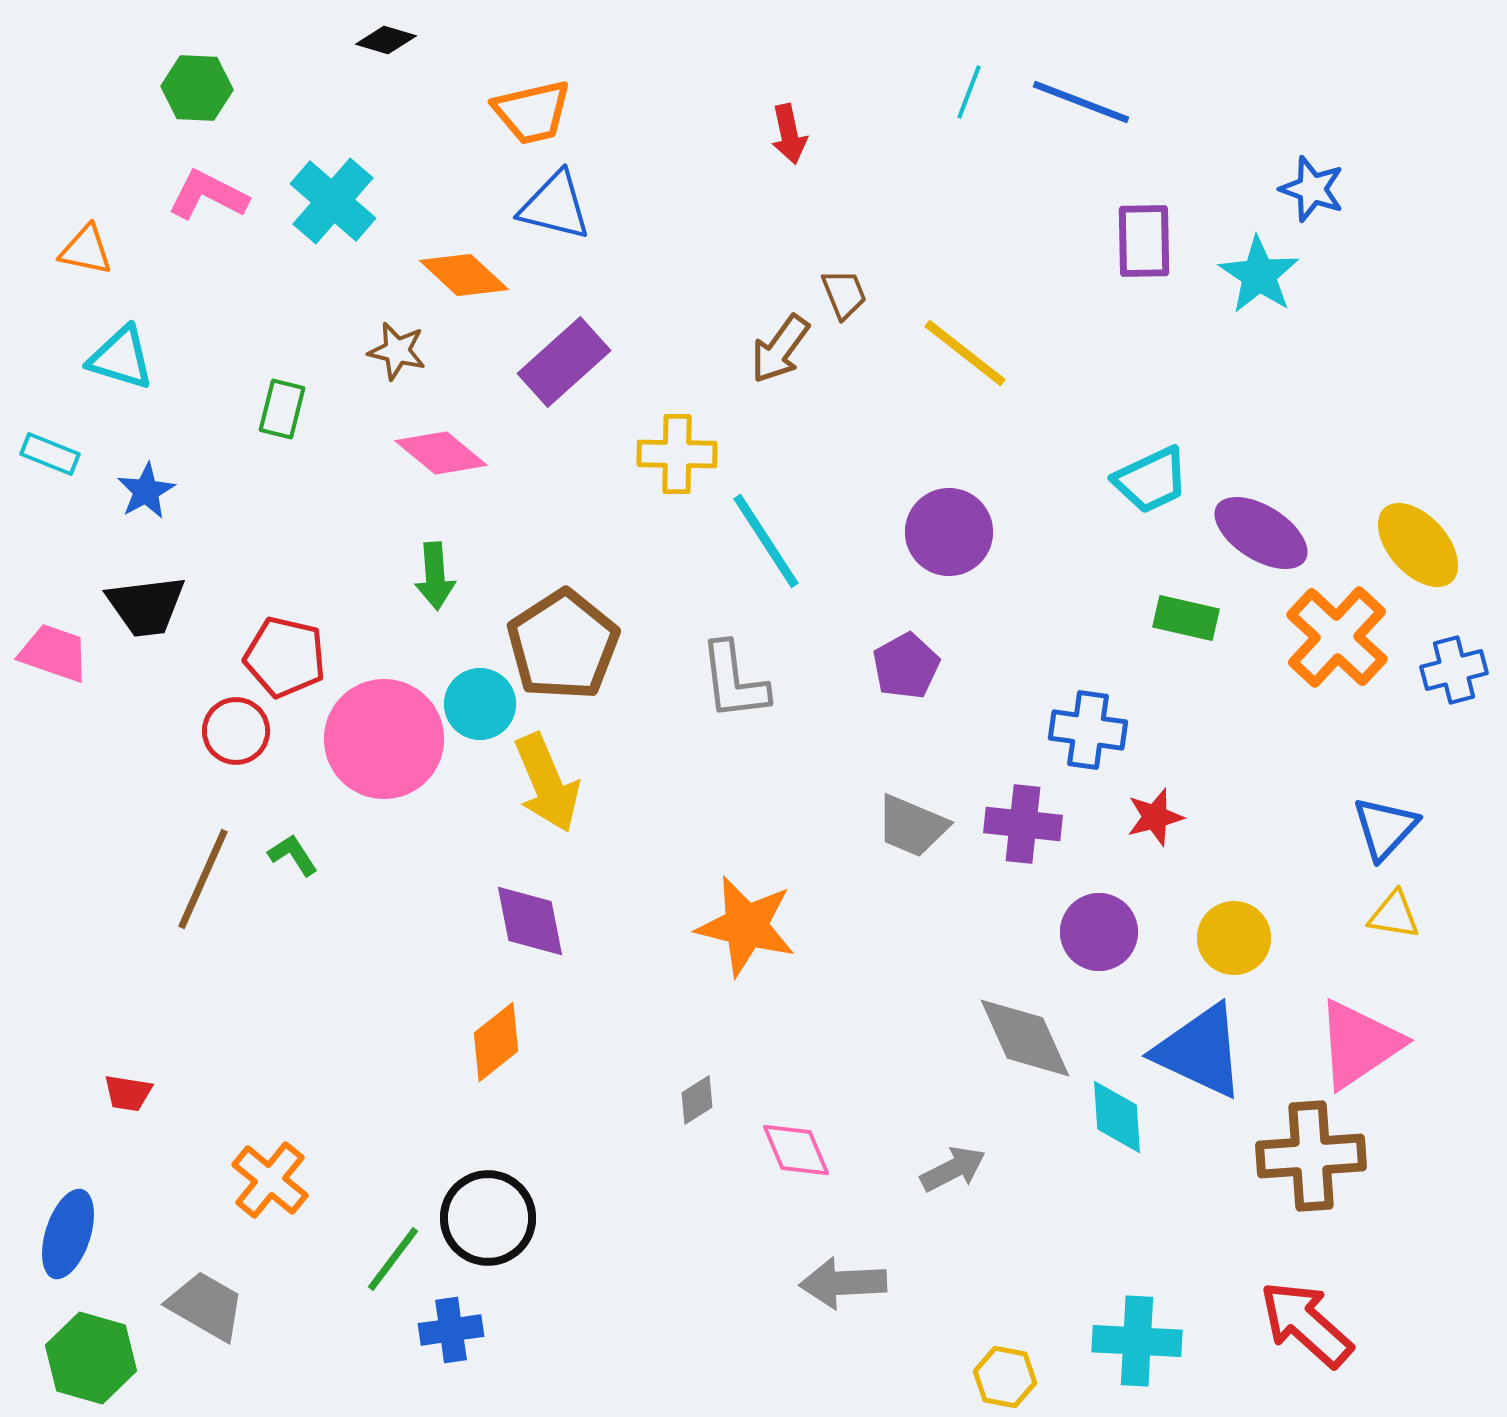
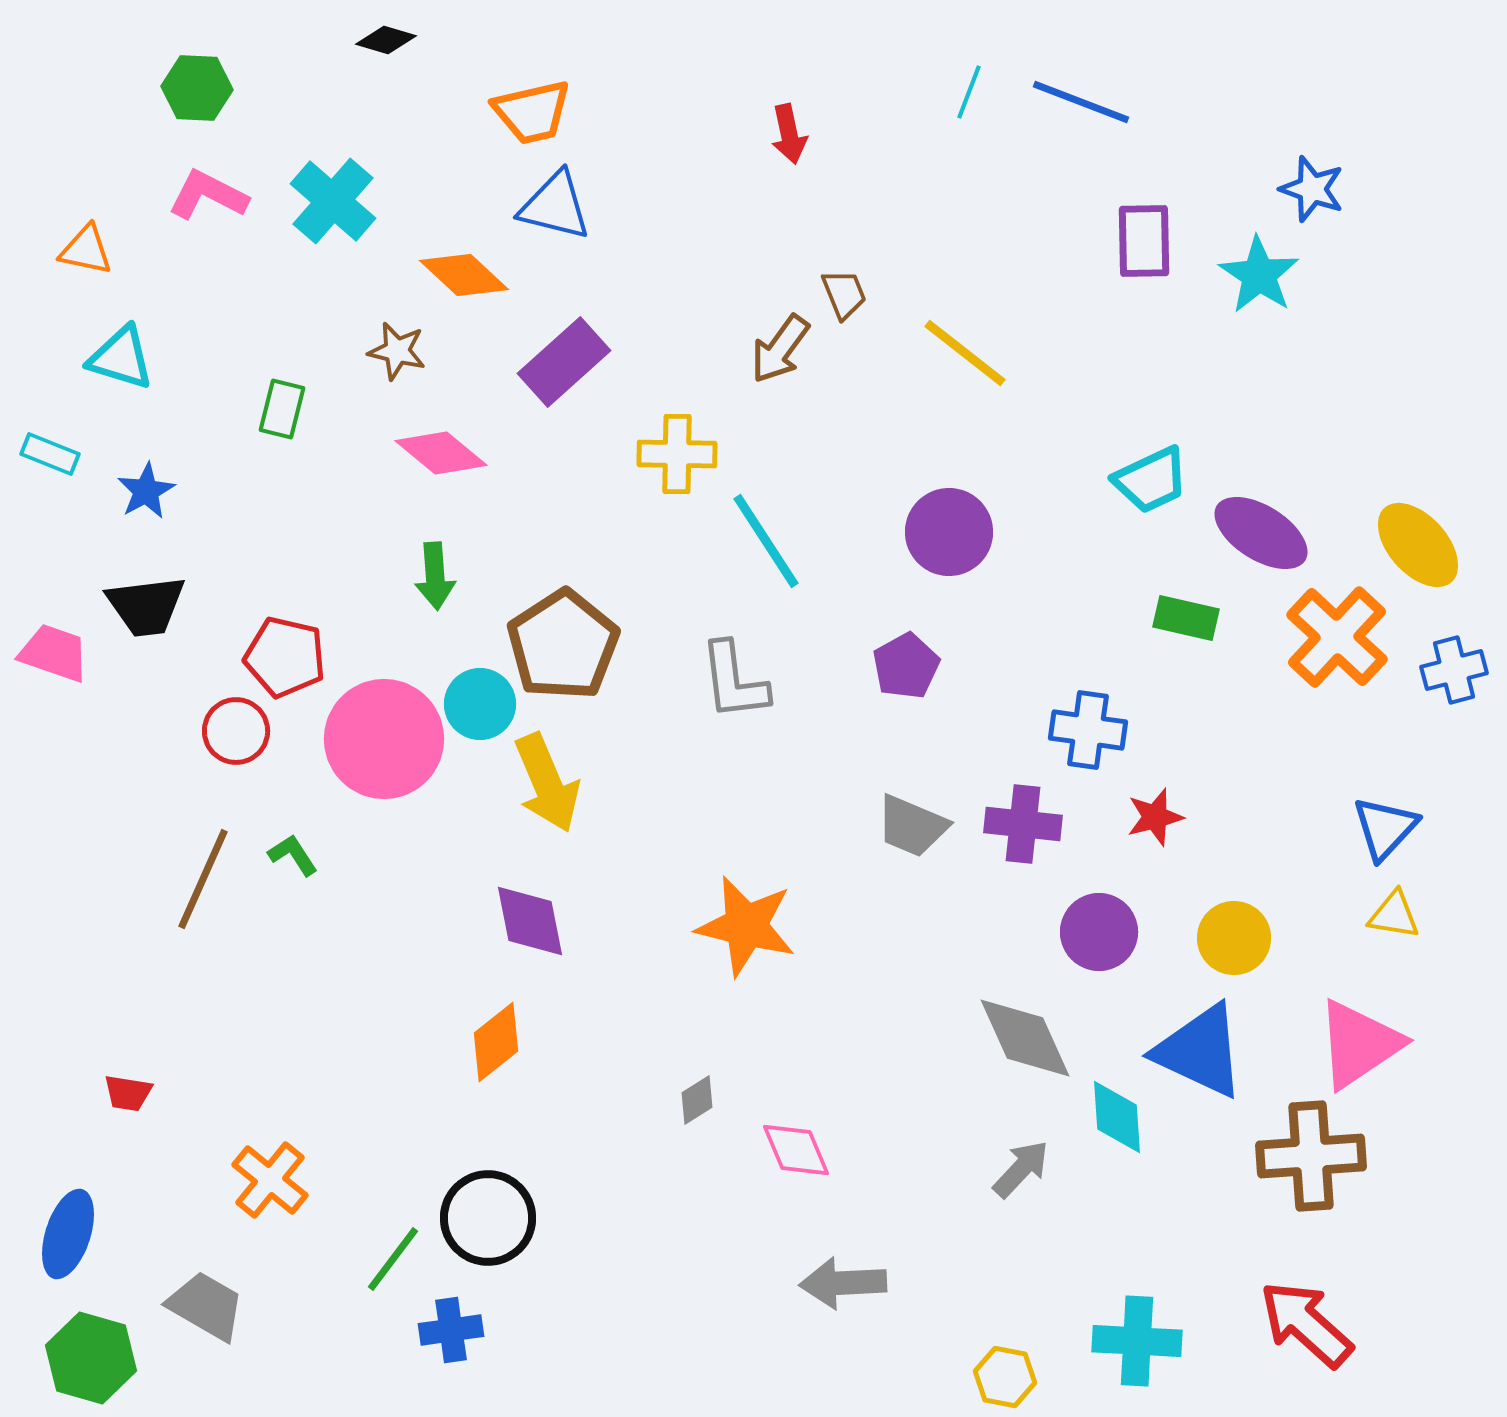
gray arrow at (953, 1169): moved 68 px right; rotated 20 degrees counterclockwise
